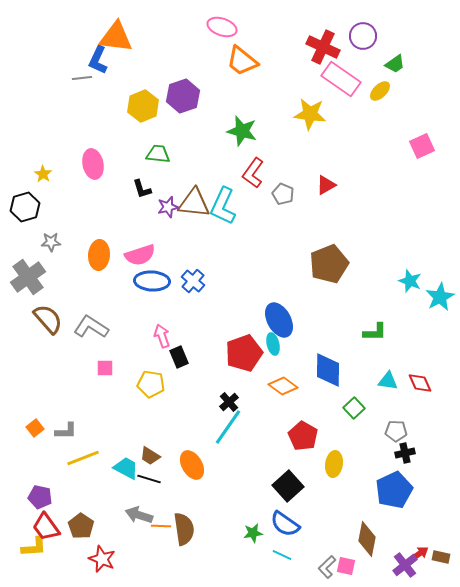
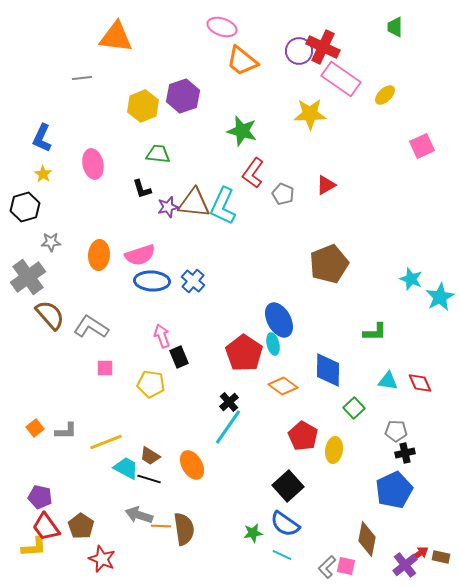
purple circle at (363, 36): moved 64 px left, 15 px down
blue L-shape at (98, 60): moved 56 px left, 78 px down
green trapezoid at (395, 64): moved 37 px up; rotated 125 degrees clockwise
yellow ellipse at (380, 91): moved 5 px right, 4 px down
yellow star at (310, 114): rotated 8 degrees counterclockwise
cyan star at (410, 281): moved 1 px right, 2 px up
brown semicircle at (48, 319): moved 2 px right, 4 px up
red pentagon at (244, 353): rotated 18 degrees counterclockwise
yellow line at (83, 458): moved 23 px right, 16 px up
yellow ellipse at (334, 464): moved 14 px up
